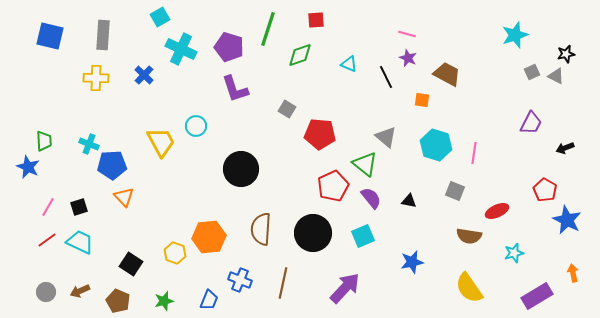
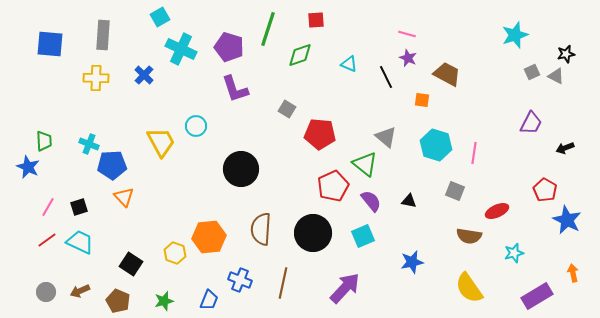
blue square at (50, 36): moved 8 px down; rotated 8 degrees counterclockwise
purple semicircle at (371, 198): moved 3 px down
